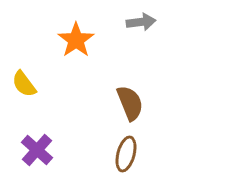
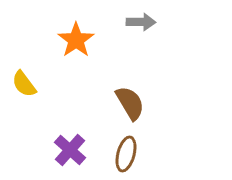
gray arrow: rotated 8 degrees clockwise
brown semicircle: rotated 9 degrees counterclockwise
purple cross: moved 33 px right
